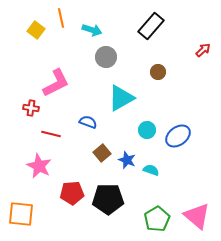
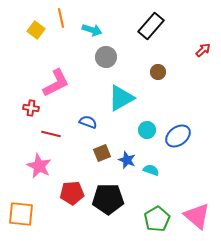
brown square: rotated 18 degrees clockwise
